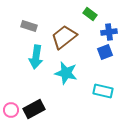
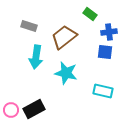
blue square: rotated 28 degrees clockwise
